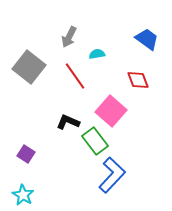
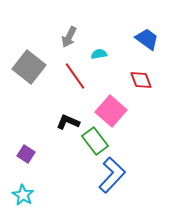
cyan semicircle: moved 2 px right
red diamond: moved 3 px right
